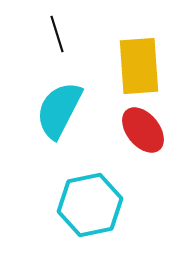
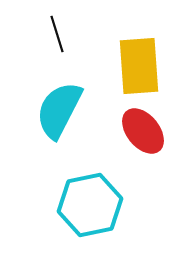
red ellipse: moved 1 px down
